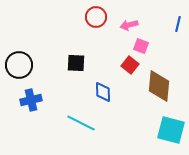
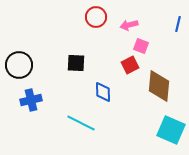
red square: rotated 24 degrees clockwise
cyan square: rotated 8 degrees clockwise
